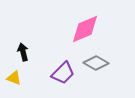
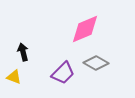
yellow triangle: moved 1 px up
